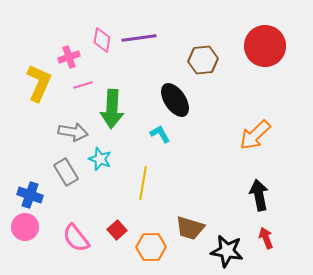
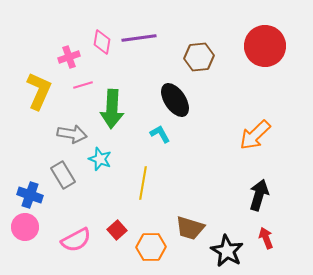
pink diamond: moved 2 px down
brown hexagon: moved 4 px left, 3 px up
yellow L-shape: moved 8 px down
gray arrow: moved 1 px left, 2 px down
gray rectangle: moved 3 px left, 3 px down
black arrow: rotated 28 degrees clockwise
pink semicircle: moved 2 px down; rotated 80 degrees counterclockwise
black star: rotated 20 degrees clockwise
